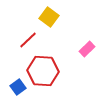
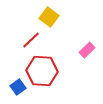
red line: moved 3 px right
pink rectangle: moved 1 px down
red hexagon: moved 1 px left
